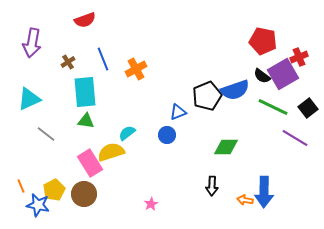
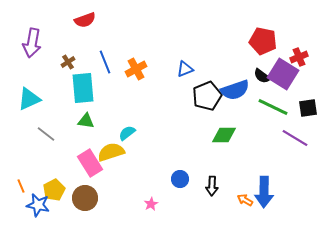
blue line: moved 2 px right, 3 px down
purple square: rotated 28 degrees counterclockwise
cyan rectangle: moved 2 px left, 4 px up
black square: rotated 30 degrees clockwise
blue triangle: moved 7 px right, 43 px up
blue circle: moved 13 px right, 44 px down
green diamond: moved 2 px left, 12 px up
brown circle: moved 1 px right, 4 px down
orange arrow: rotated 21 degrees clockwise
